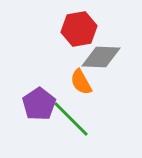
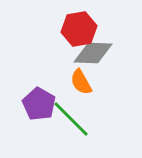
gray diamond: moved 8 px left, 4 px up
purple pentagon: rotated 8 degrees counterclockwise
